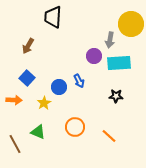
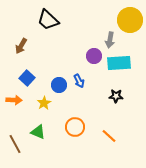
black trapezoid: moved 5 px left, 3 px down; rotated 50 degrees counterclockwise
yellow circle: moved 1 px left, 4 px up
brown arrow: moved 7 px left
blue circle: moved 2 px up
